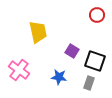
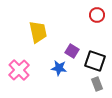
pink cross: rotated 10 degrees clockwise
blue star: moved 9 px up
gray rectangle: moved 8 px right, 1 px down; rotated 40 degrees counterclockwise
